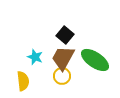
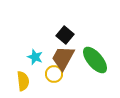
green ellipse: rotated 16 degrees clockwise
yellow circle: moved 8 px left, 2 px up
